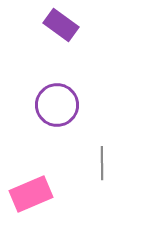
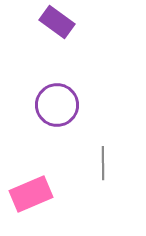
purple rectangle: moved 4 px left, 3 px up
gray line: moved 1 px right
